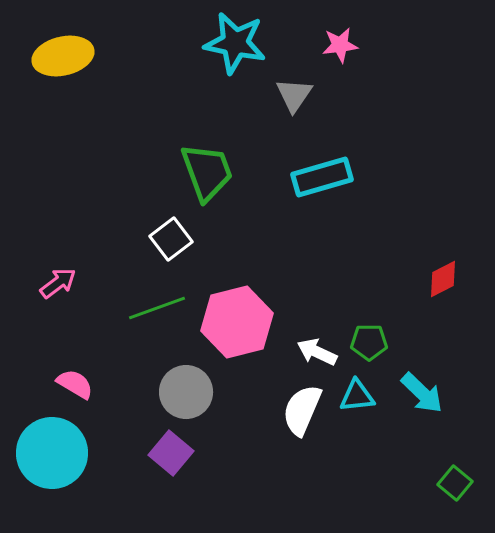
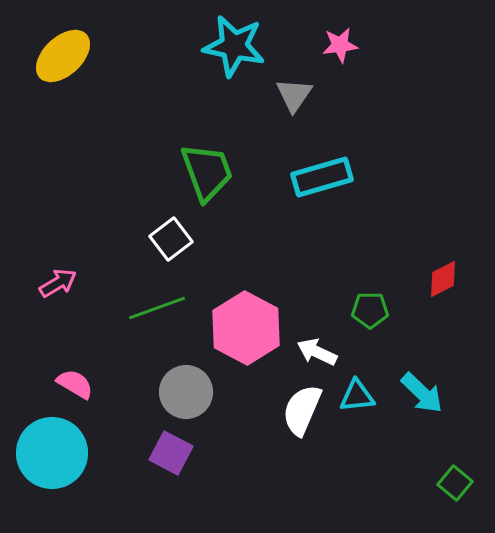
cyan star: moved 1 px left, 3 px down
yellow ellipse: rotated 30 degrees counterclockwise
pink arrow: rotated 6 degrees clockwise
pink hexagon: moved 9 px right, 6 px down; rotated 18 degrees counterclockwise
green pentagon: moved 1 px right, 32 px up
purple square: rotated 12 degrees counterclockwise
